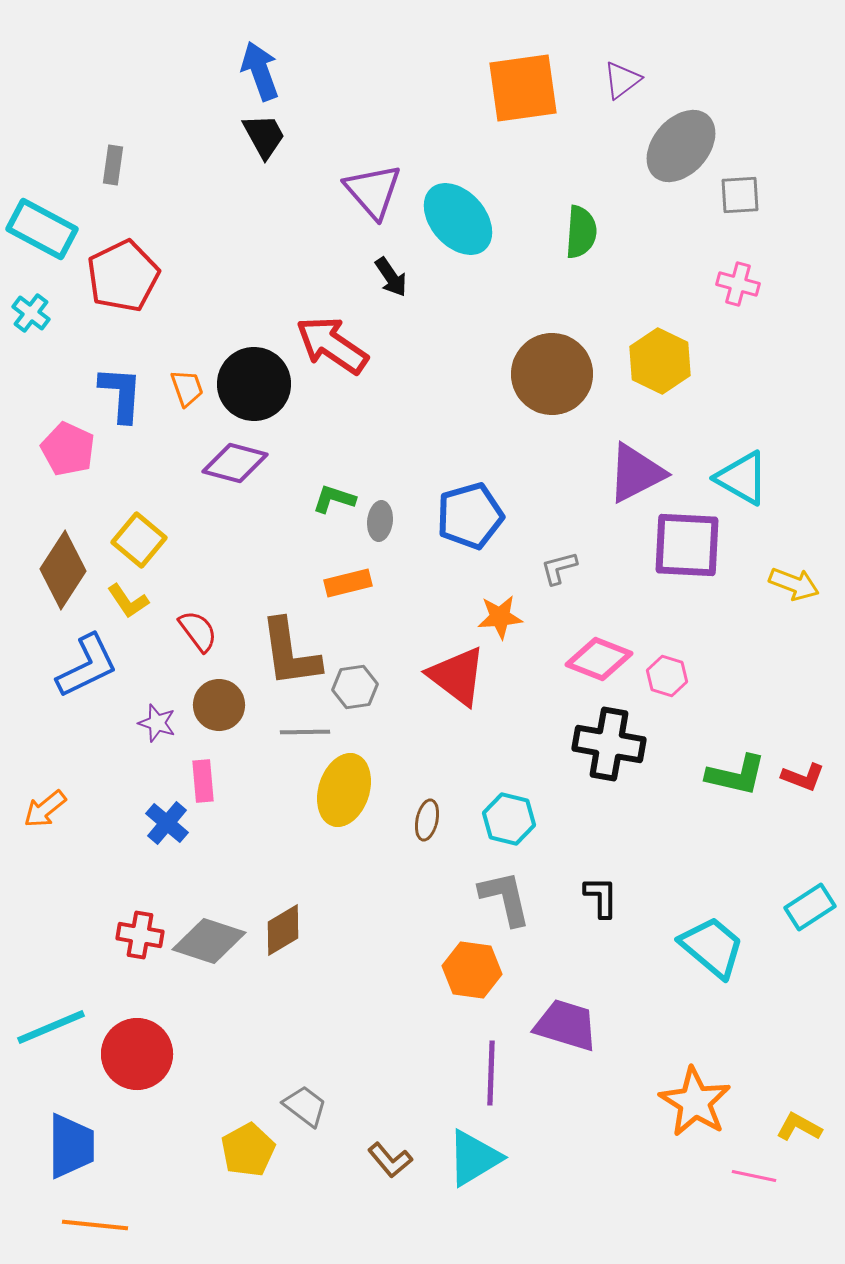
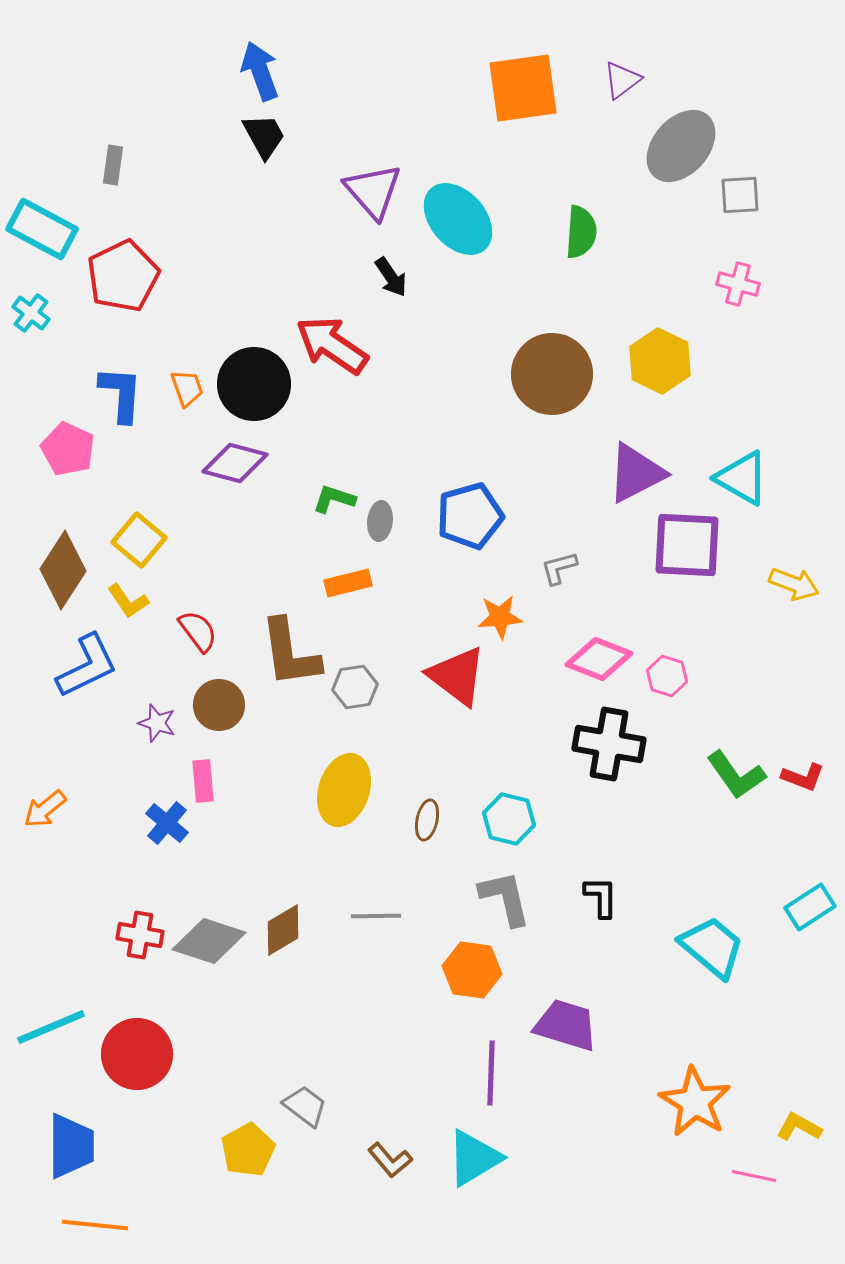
gray line at (305, 732): moved 71 px right, 184 px down
green L-shape at (736, 775): rotated 42 degrees clockwise
